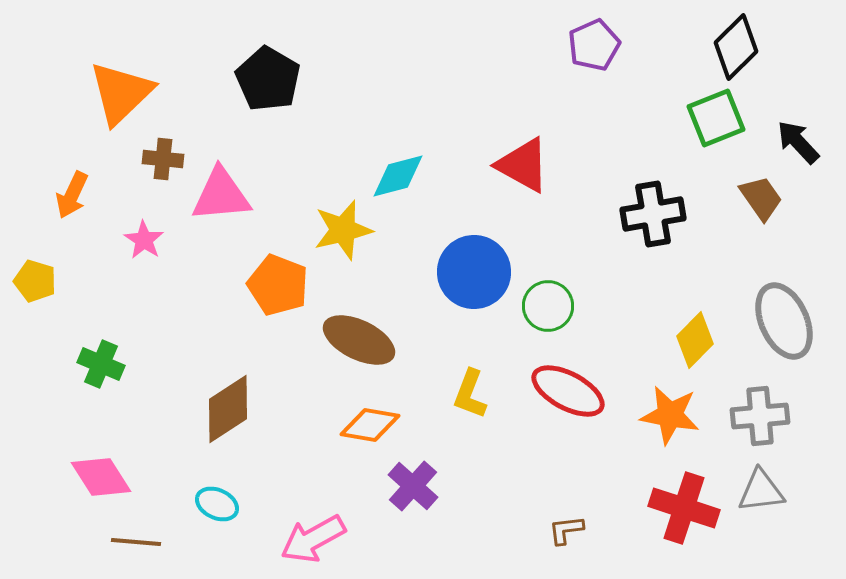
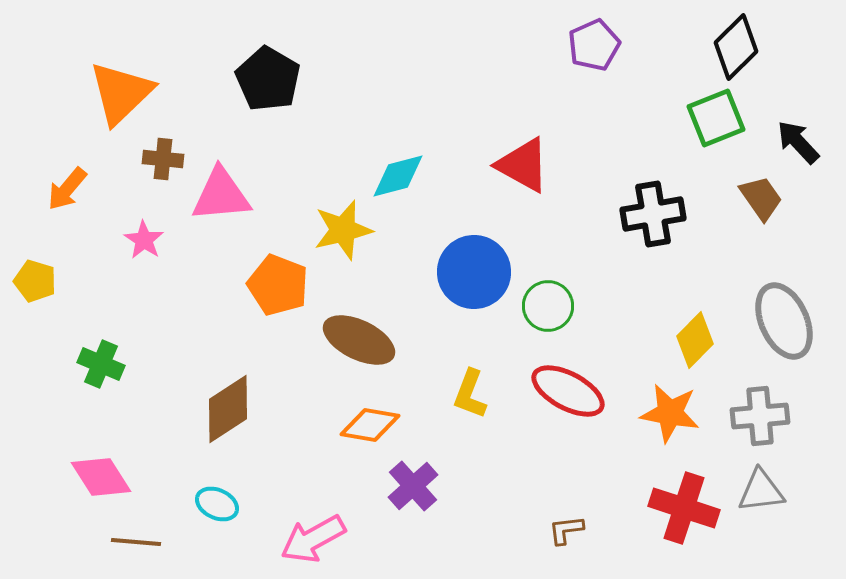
orange arrow: moved 5 px left, 6 px up; rotated 15 degrees clockwise
orange star: moved 2 px up
purple cross: rotated 6 degrees clockwise
